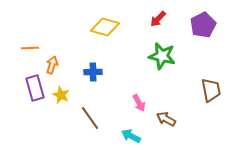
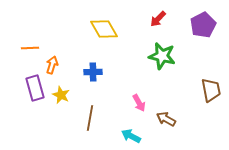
yellow diamond: moved 1 px left, 2 px down; rotated 44 degrees clockwise
brown line: rotated 45 degrees clockwise
